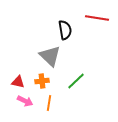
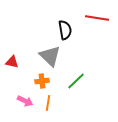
red triangle: moved 6 px left, 20 px up
orange line: moved 1 px left
